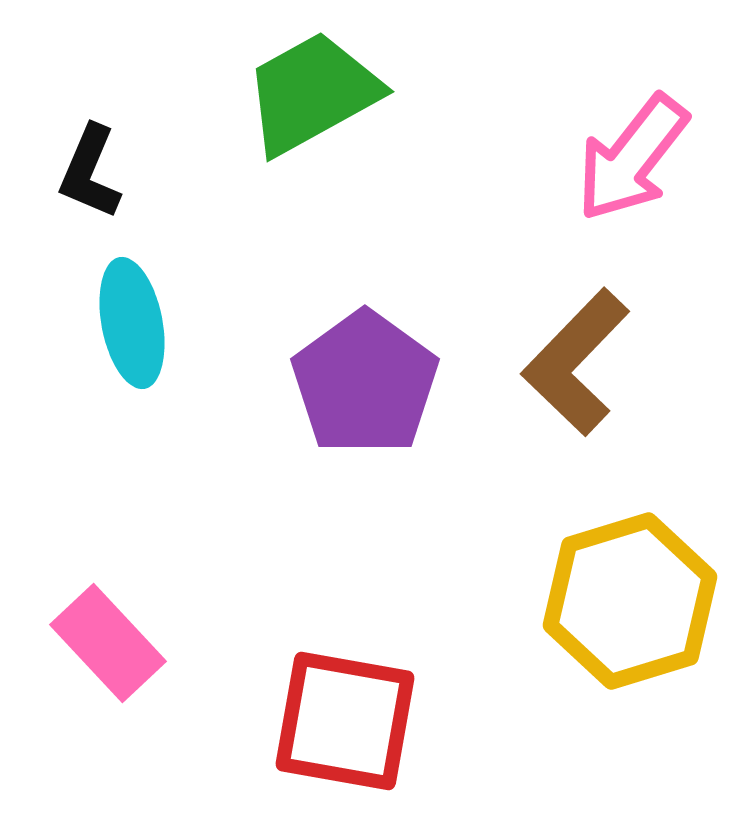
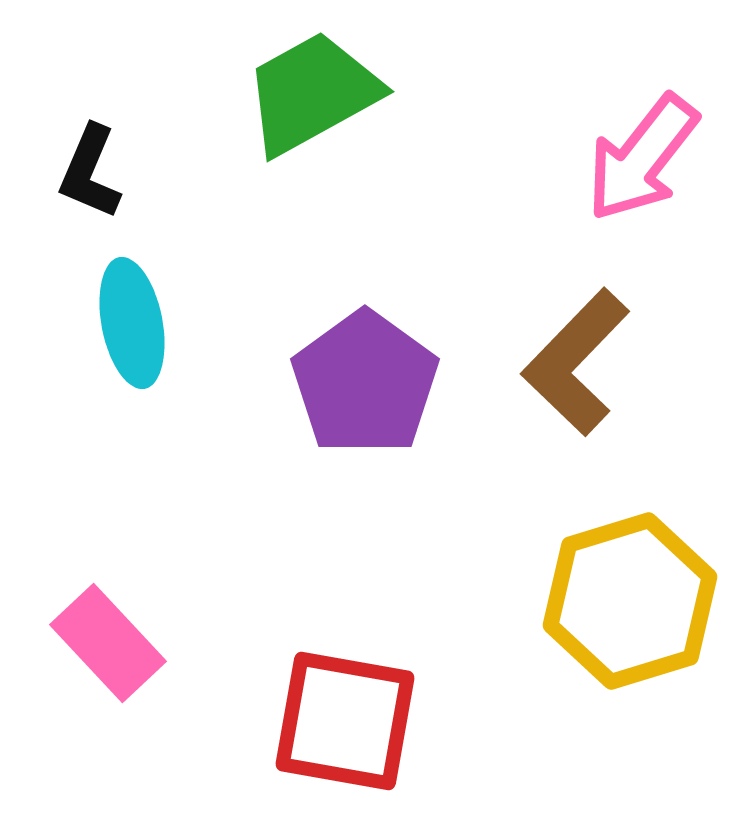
pink arrow: moved 10 px right
